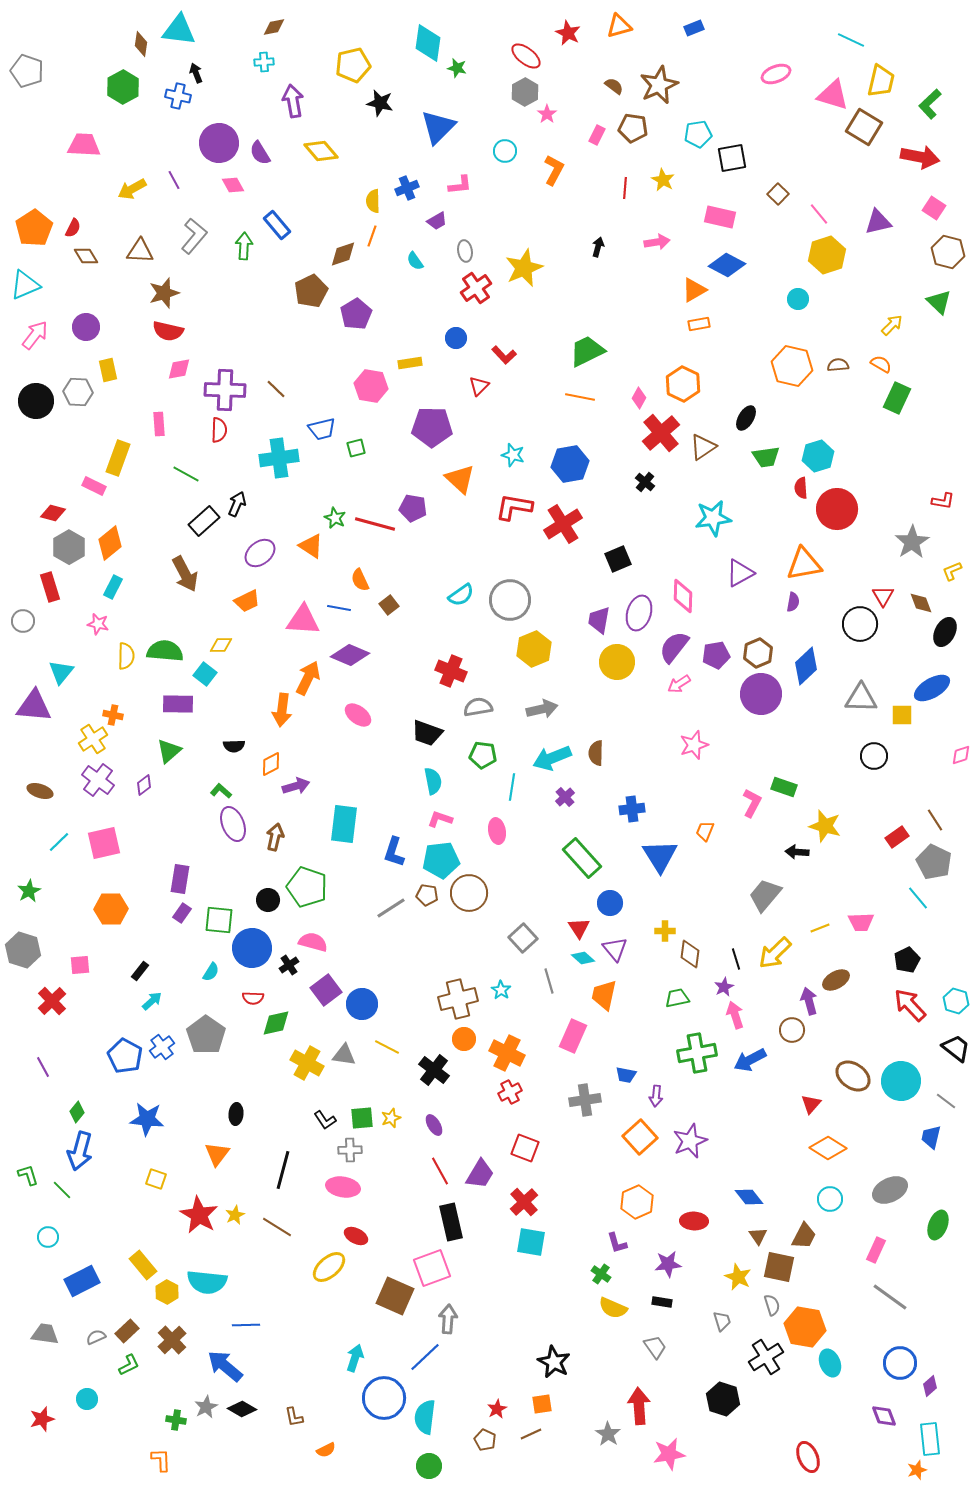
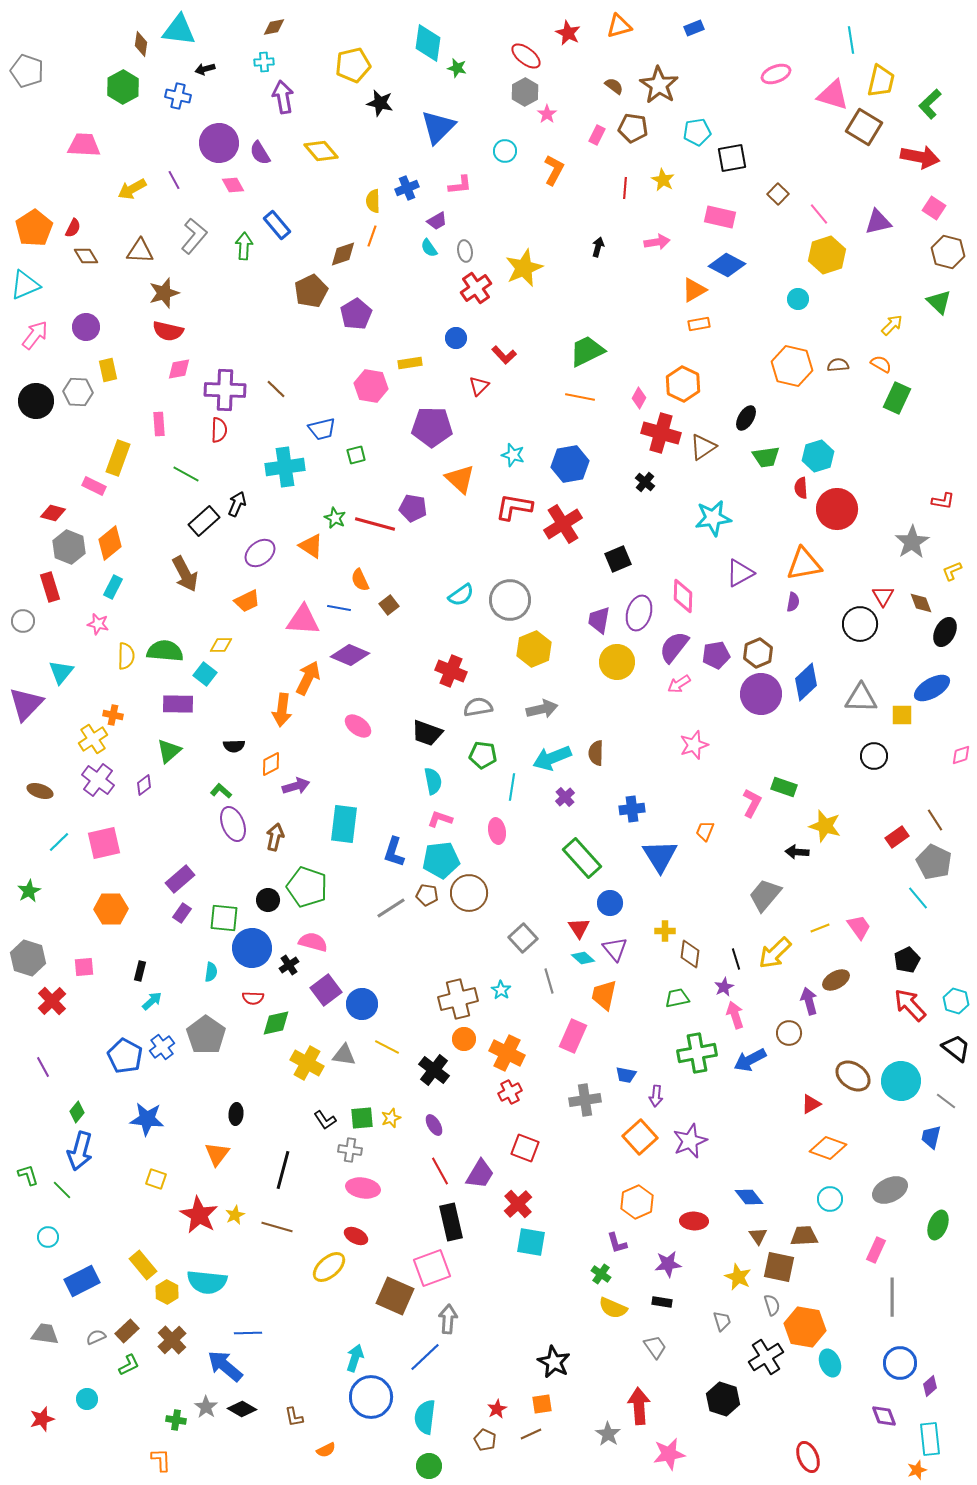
cyan line at (851, 40): rotated 56 degrees clockwise
black arrow at (196, 73): moved 9 px right, 4 px up; rotated 84 degrees counterclockwise
brown star at (659, 85): rotated 15 degrees counterclockwise
purple arrow at (293, 101): moved 10 px left, 4 px up
cyan pentagon at (698, 134): moved 1 px left, 2 px up
cyan semicircle at (415, 261): moved 14 px right, 13 px up
red cross at (661, 433): rotated 33 degrees counterclockwise
green square at (356, 448): moved 7 px down
cyan cross at (279, 458): moved 6 px right, 9 px down
gray hexagon at (69, 547): rotated 8 degrees counterclockwise
blue diamond at (806, 666): moved 16 px down
purple triangle at (34, 706): moved 8 px left, 2 px up; rotated 51 degrees counterclockwise
pink ellipse at (358, 715): moved 11 px down
purple rectangle at (180, 879): rotated 40 degrees clockwise
green square at (219, 920): moved 5 px right, 2 px up
pink trapezoid at (861, 922): moved 2 px left, 5 px down; rotated 124 degrees counterclockwise
gray hexagon at (23, 950): moved 5 px right, 8 px down
pink square at (80, 965): moved 4 px right, 2 px down
black rectangle at (140, 971): rotated 24 degrees counterclockwise
cyan semicircle at (211, 972): rotated 24 degrees counterclockwise
brown circle at (792, 1030): moved 3 px left, 3 px down
red triangle at (811, 1104): rotated 20 degrees clockwise
orange diamond at (828, 1148): rotated 12 degrees counterclockwise
gray cross at (350, 1150): rotated 10 degrees clockwise
pink ellipse at (343, 1187): moved 20 px right, 1 px down
red cross at (524, 1202): moved 6 px left, 2 px down
brown line at (277, 1227): rotated 16 degrees counterclockwise
brown trapezoid at (804, 1236): rotated 120 degrees counterclockwise
gray line at (890, 1297): moved 2 px right; rotated 54 degrees clockwise
blue line at (246, 1325): moved 2 px right, 8 px down
blue circle at (384, 1398): moved 13 px left, 1 px up
gray star at (206, 1407): rotated 10 degrees counterclockwise
